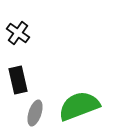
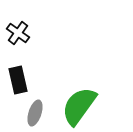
green semicircle: rotated 33 degrees counterclockwise
